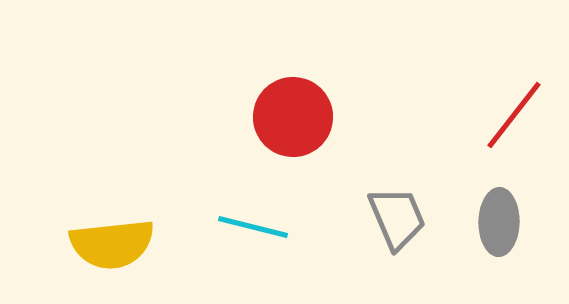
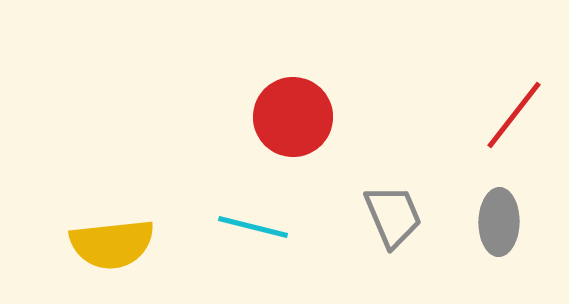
gray trapezoid: moved 4 px left, 2 px up
